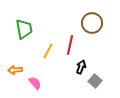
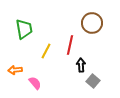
yellow line: moved 2 px left
black arrow: moved 2 px up; rotated 24 degrees counterclockwise
gray square: moved 2 px left
